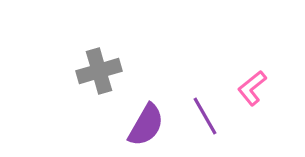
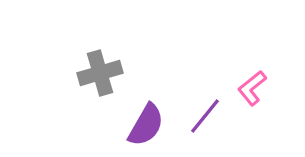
gray cross: moved 1 px right, 2 px down
purple line: rotated 69 degrees clockwise
